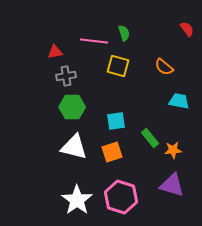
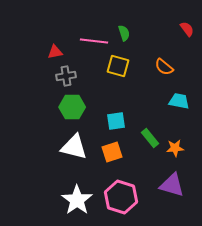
orange star: moved 2 px right, 2 px up
